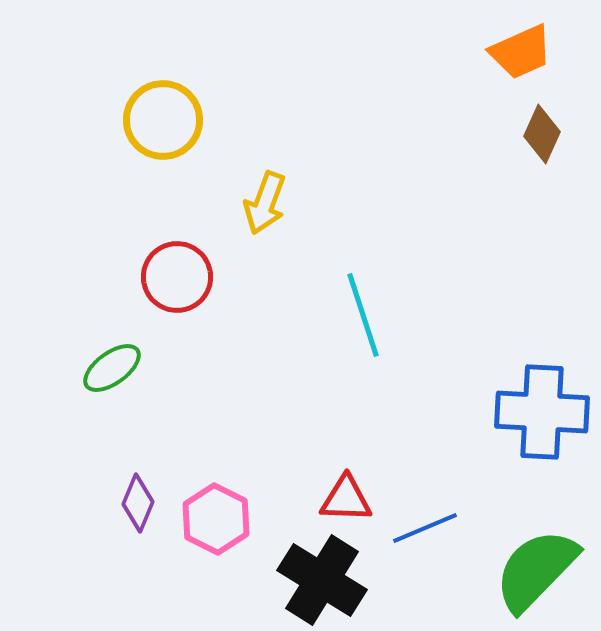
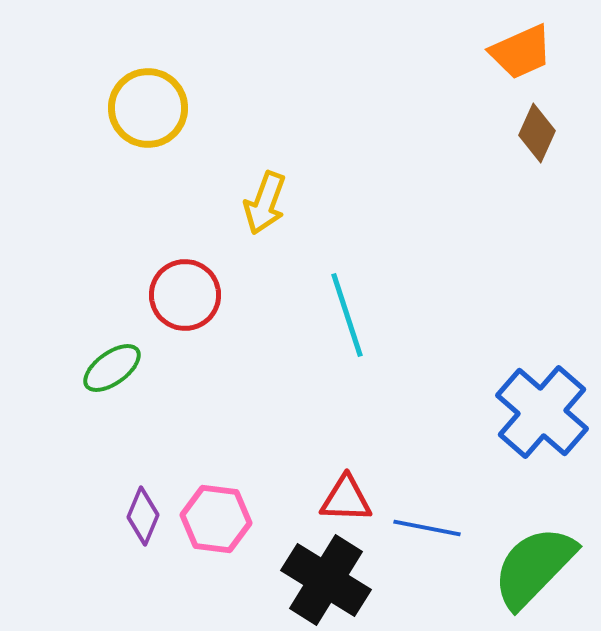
yellow circle: moved 15 px left, 12 px up
brown diamond: moved 5 px left, 1 px up
red circle: moved 8 px right, 18 px down
cyan line: moved 16 px left
blue cross: rotated 38 degrees clockwise
purple diamond: moved 5 px right, 13 px down
pink hexagon: rotated 20 degrees counterclockwise
blue line: moved 2 px right; rotated 34 degrees clockwise
green semicircle: moved 2 px left, 3 px up
black cross: moved 4 px right
